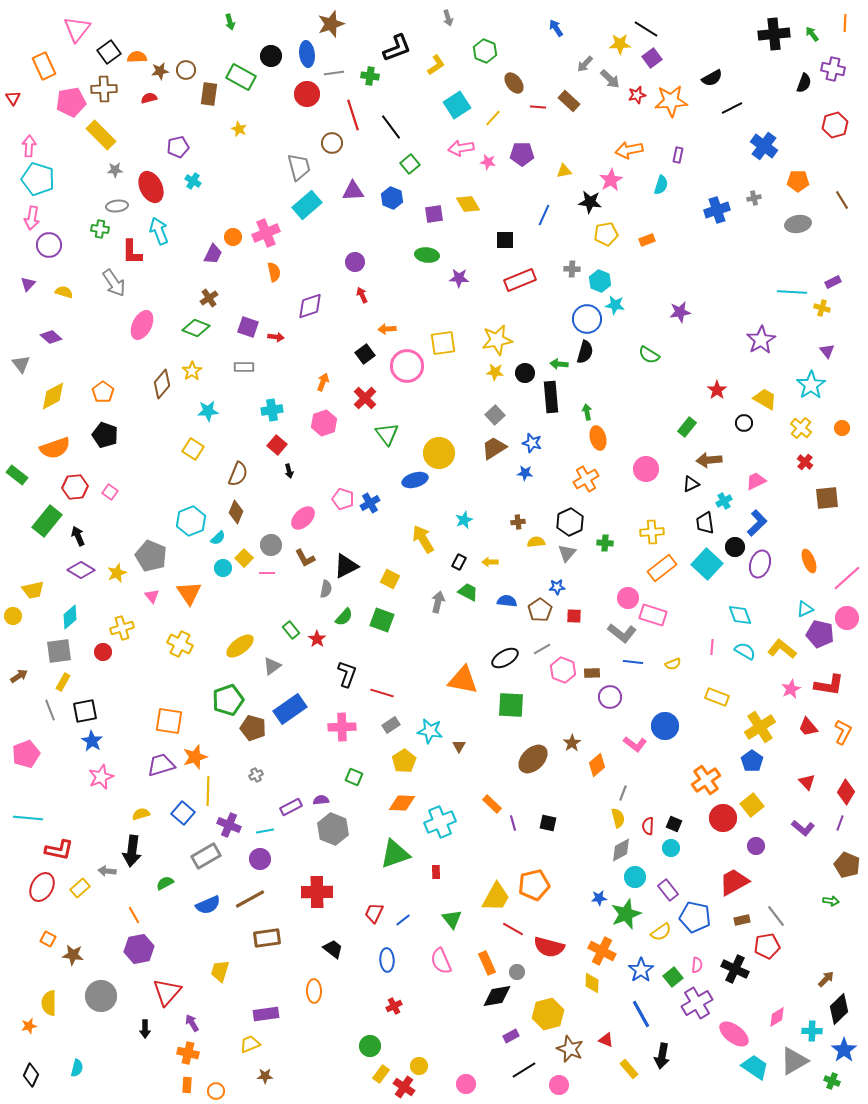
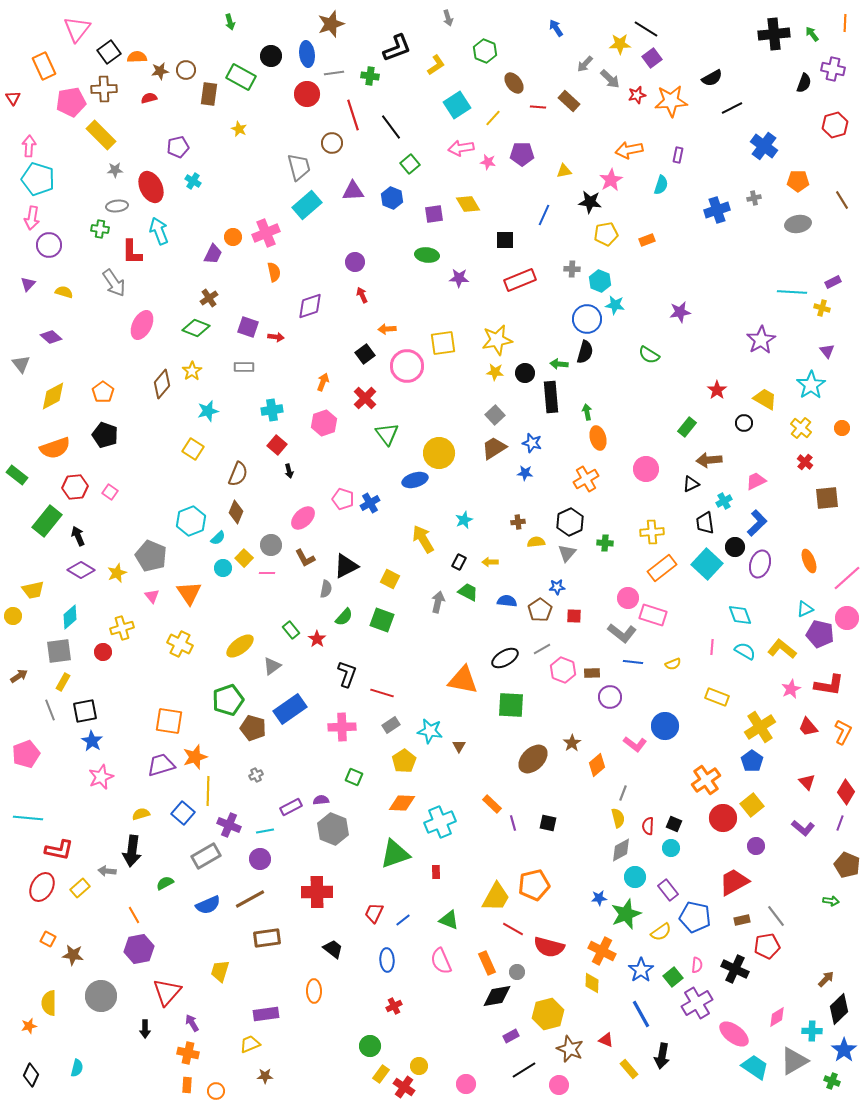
cyan star at (208, 411): rotated 10 degrees counterclockwise
green triangle at (452, 919): moved 3 px left, 1 px down; rotated 30 degrees counterclockwise
